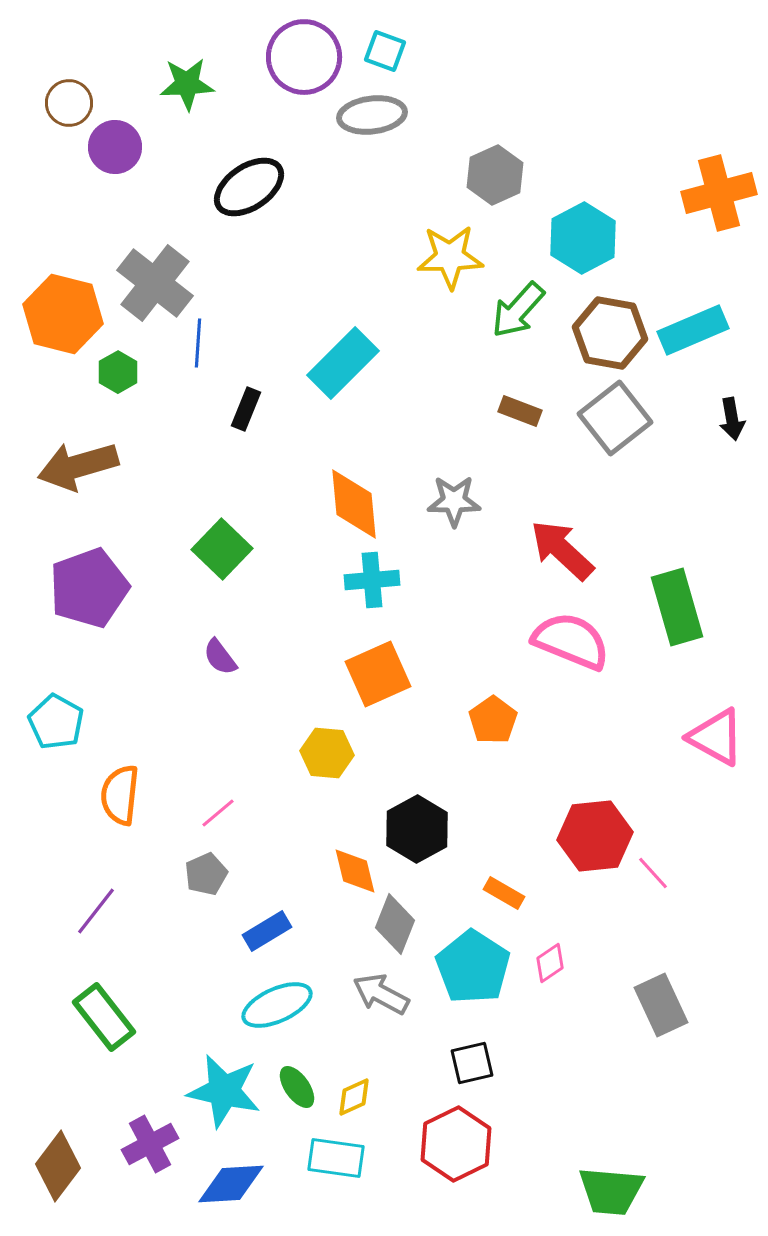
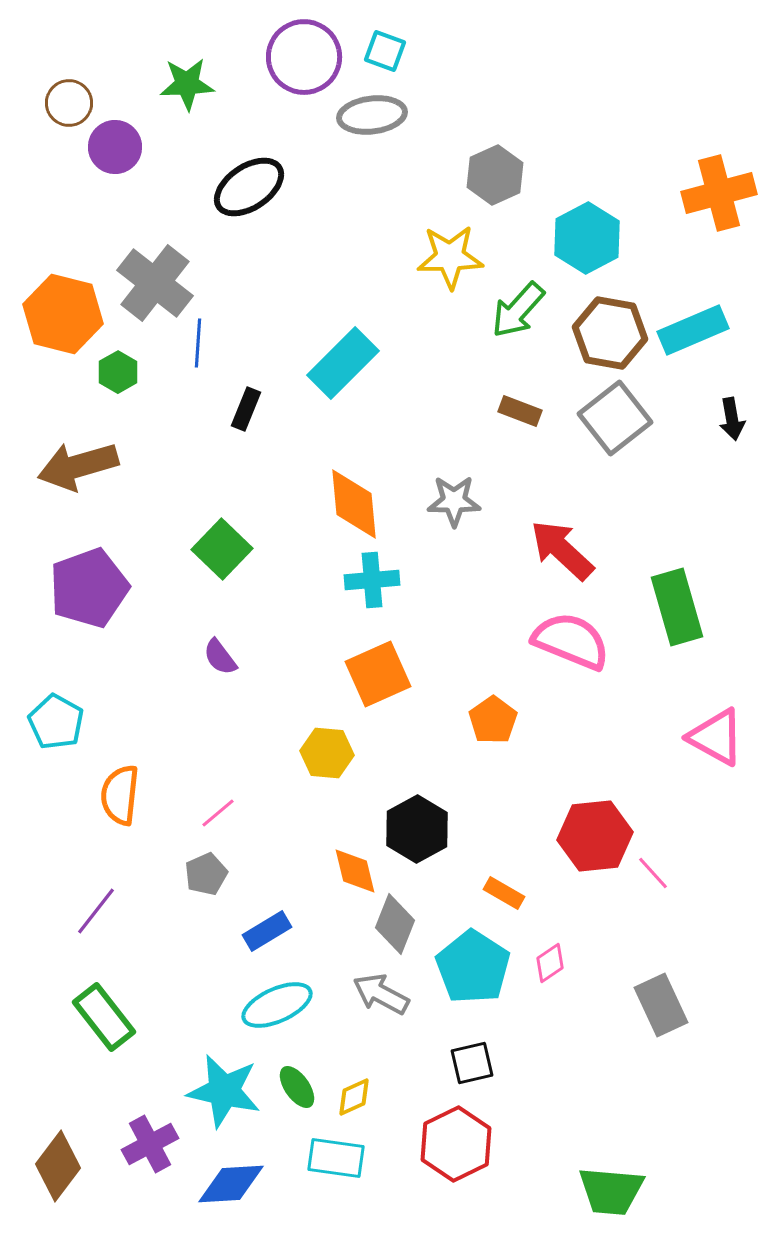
cyan hexagon at (583, 238): moved 4 px right
